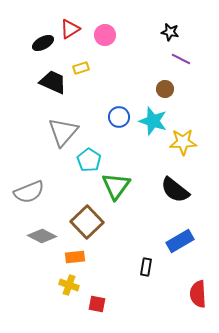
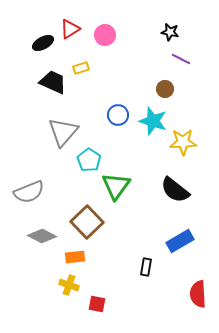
blue circle: moved 1 px left, 2 px up
